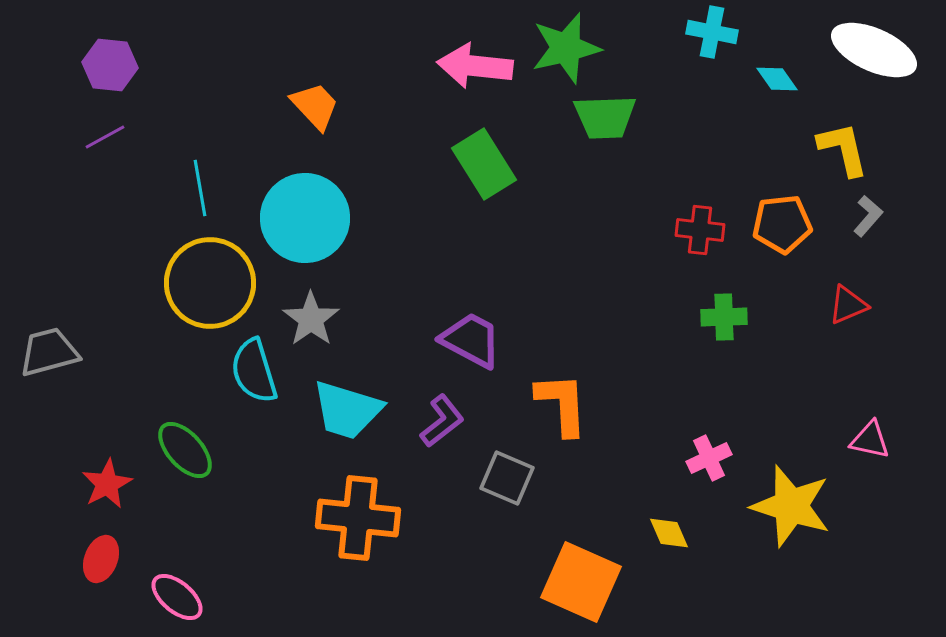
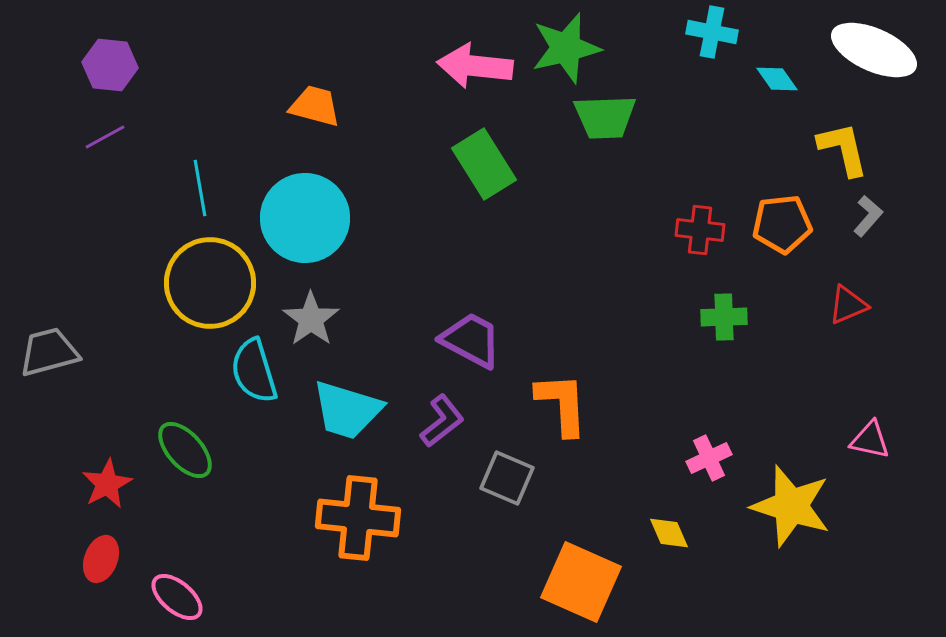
orange trapezoid: rotated 32 degrees counterclockwise
